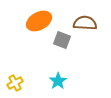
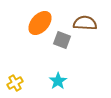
orange ellipse: moved 1 px right, 2 px down; rotated 20 degrees counterclockwise
